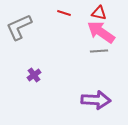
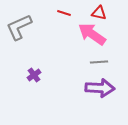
pink arrow: moved 9 px left, 2 px down
gray line: moved 11 px down
purple arrow: moved 4 px right, 12 px up
